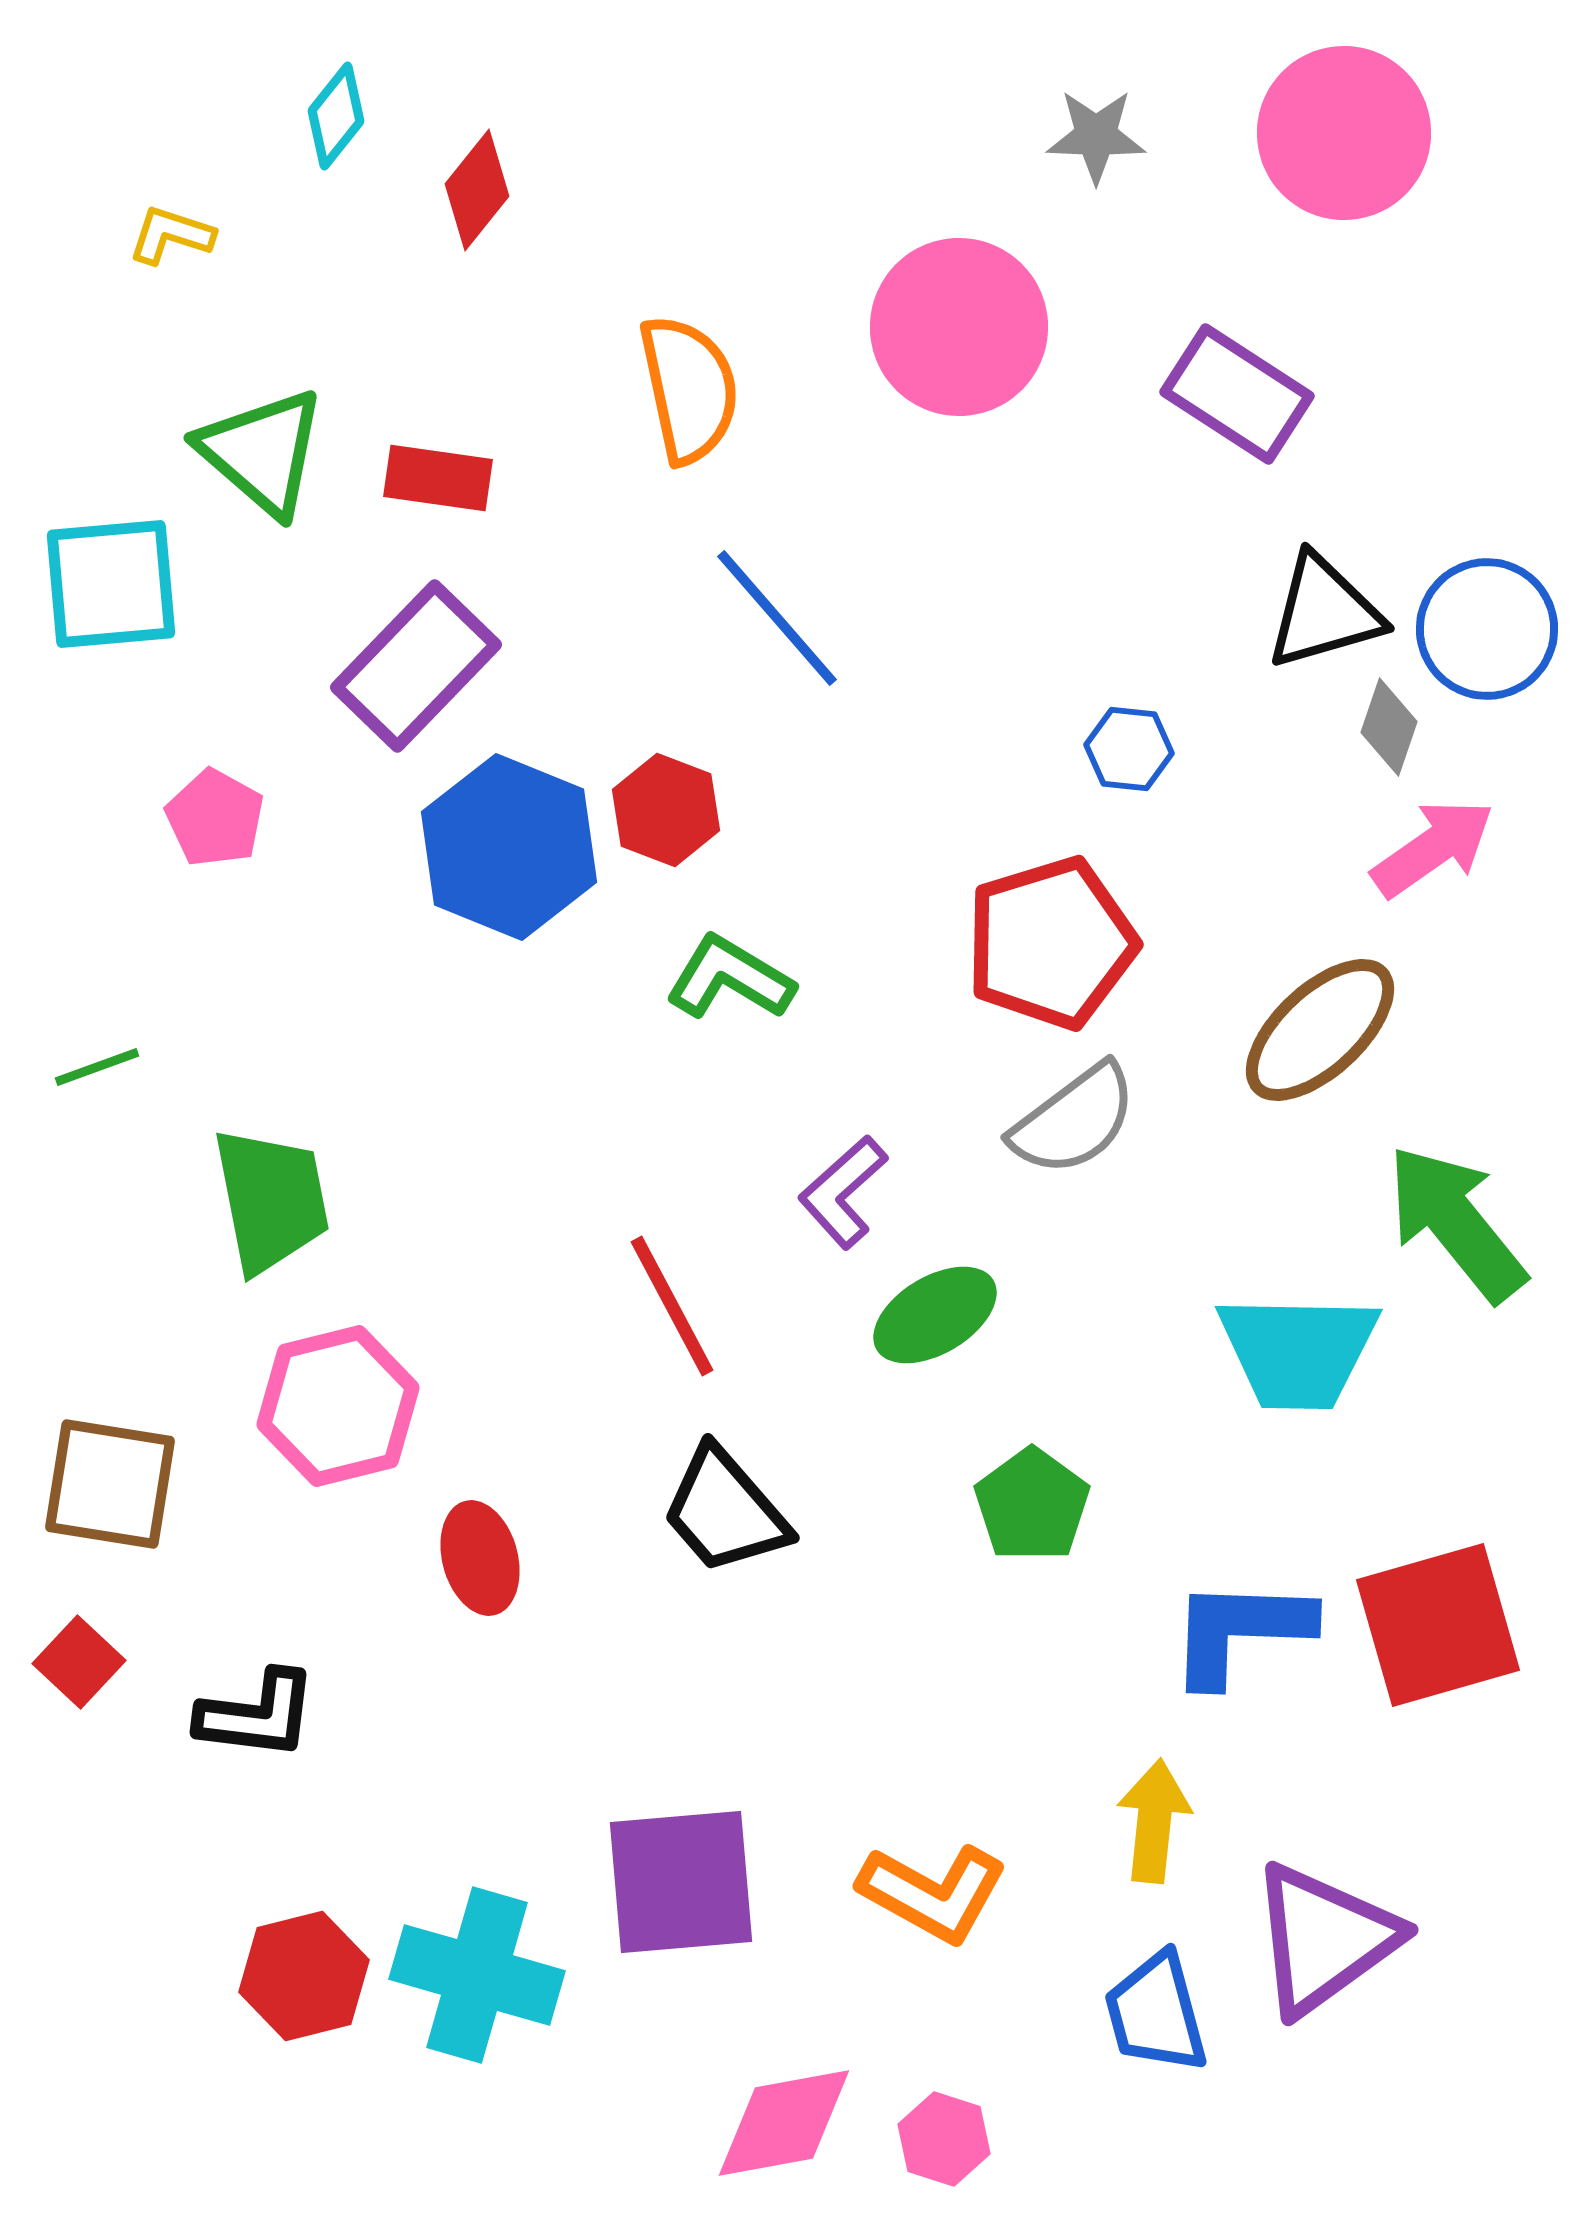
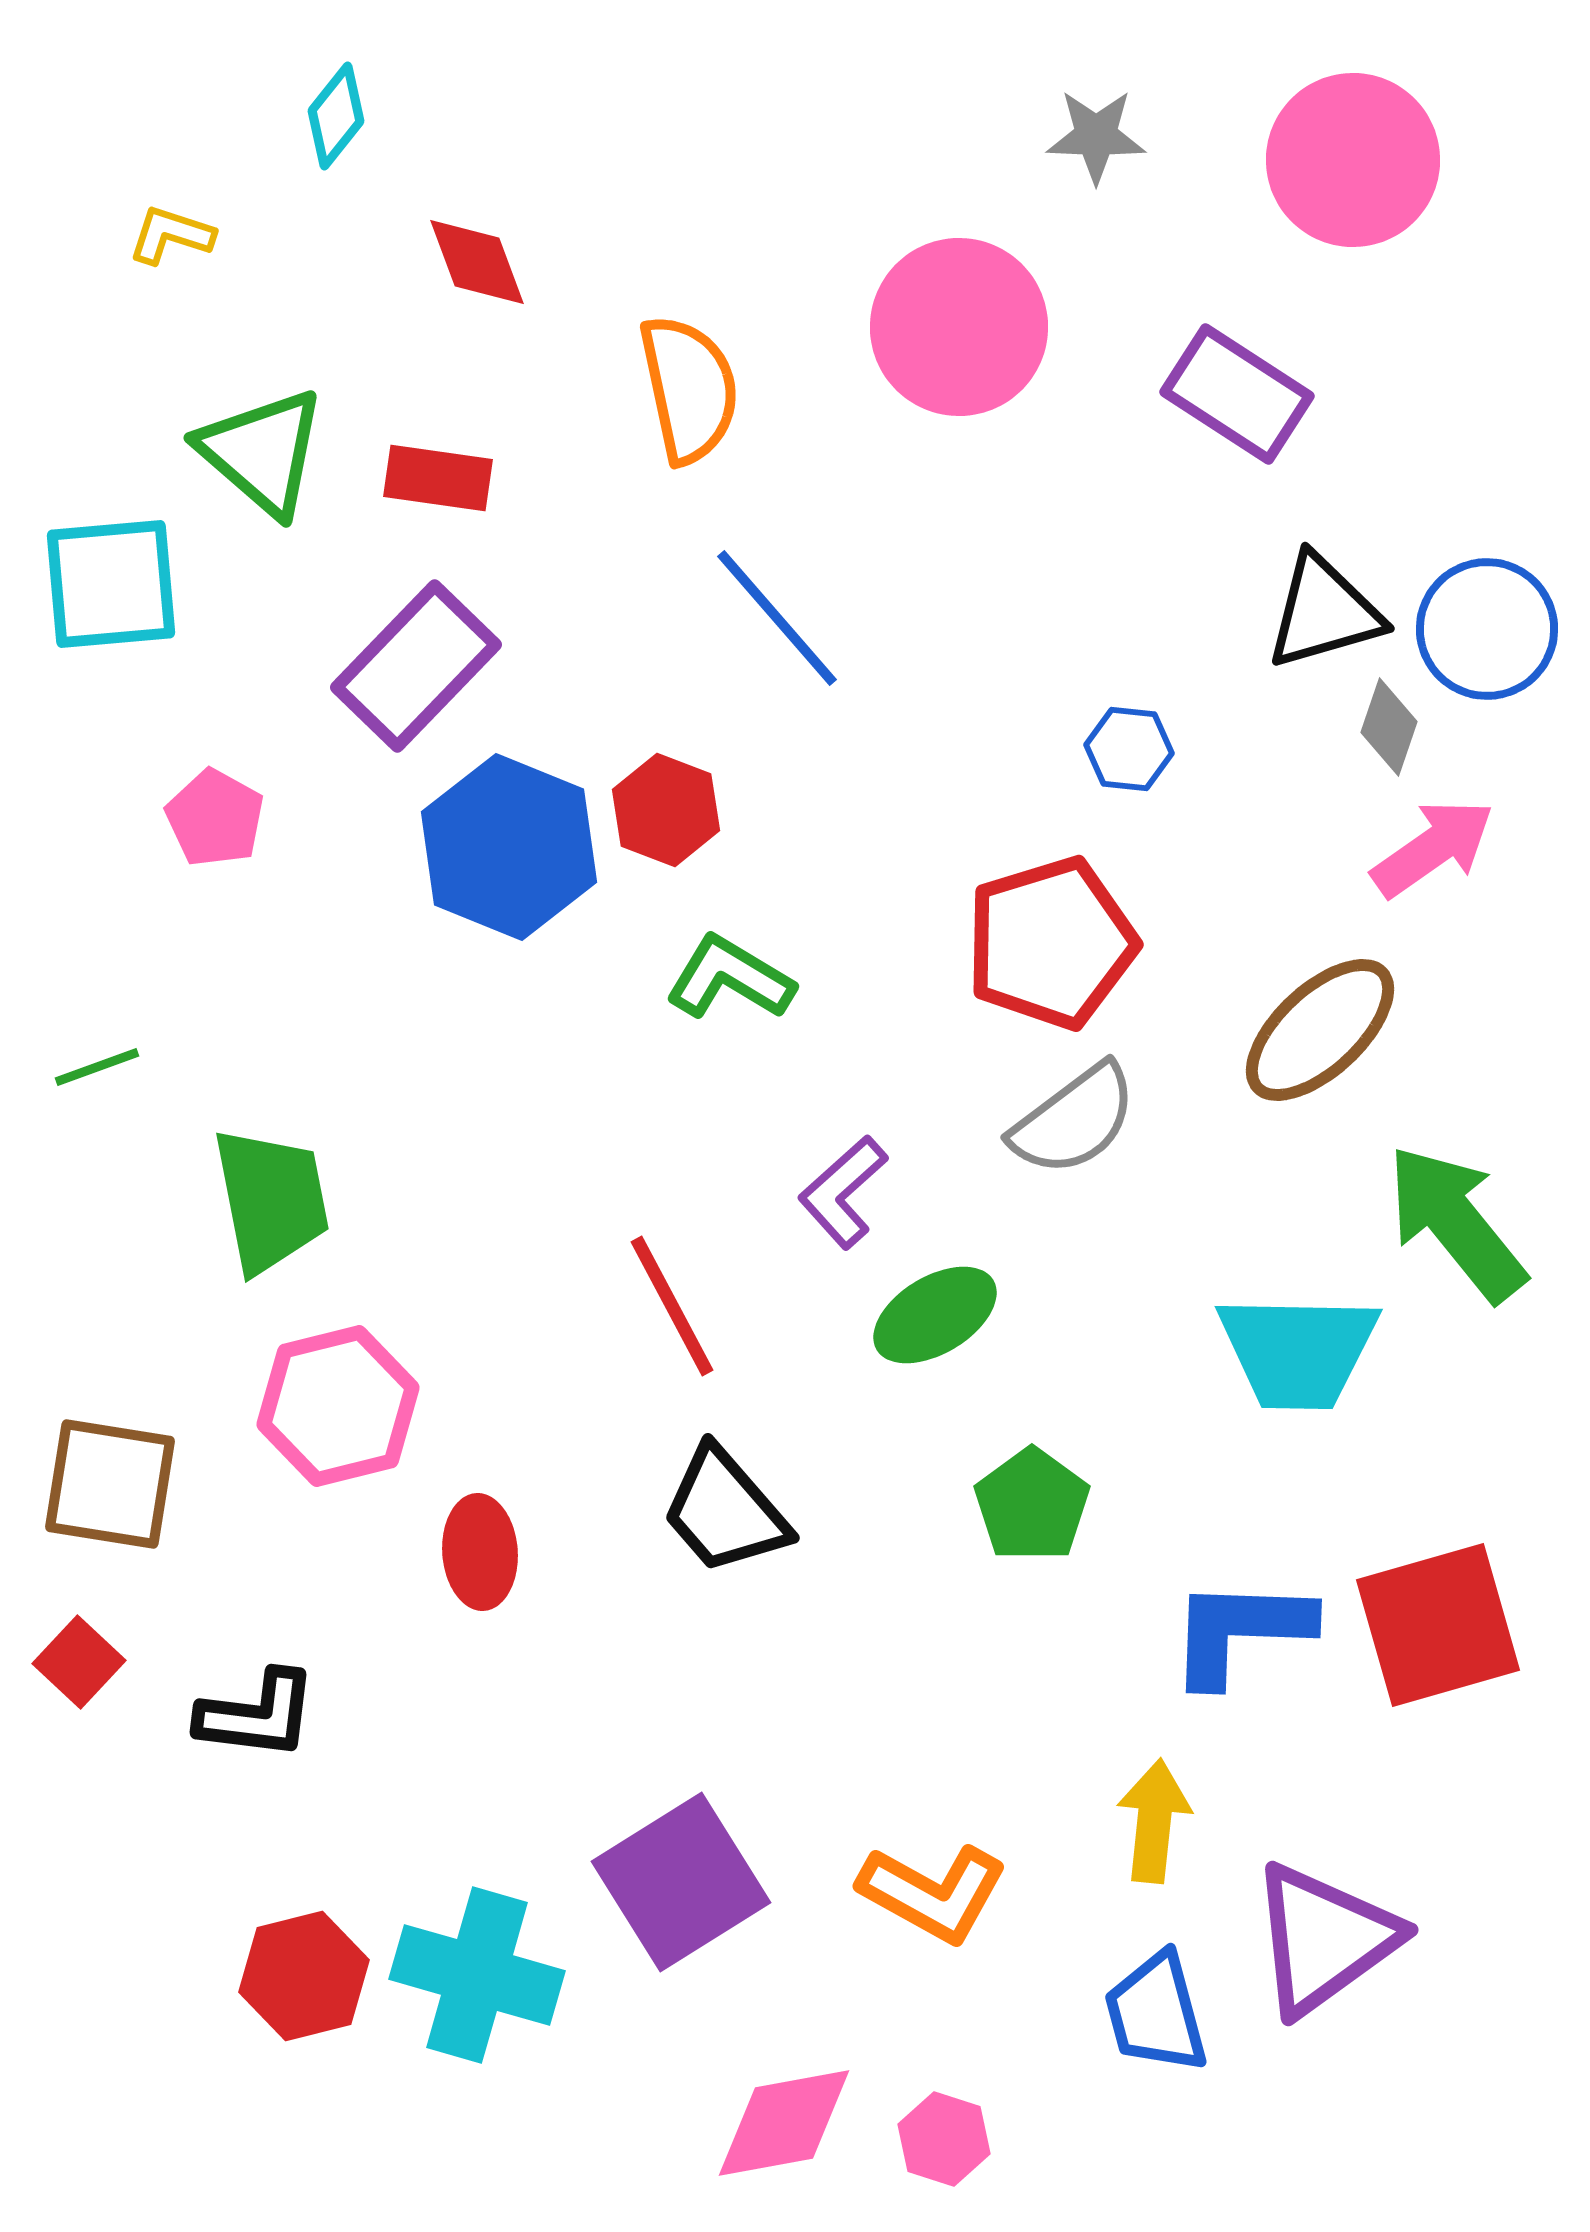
pink circle at (1344, 133): moved 9 px right, 27 px down
red diamond at (477, 190): moved 72 px down; rotated 59 degrees counterclockwise
red ellipse at (480, 1558): moved 6 px up; rotated 11 degrees clockwise
purple square at (681, 1882): rotated 27 degrees counterclockwise
